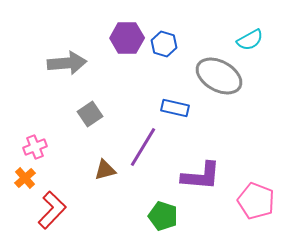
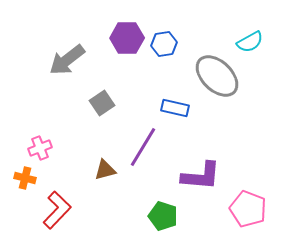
cyan semicircle: moved 2 px down
blue hexagon: rotated 25 degrees counterclockwise
gray arrow: moved 3 px up; rotated 147 degrees clockwise
gray ellipse: moved 2 px left; rotated 15 degrees clockwise
gray square: moved 12 px right, 11 px up
pink cross: moved 5 px right, 1 px down
orange cross: rotated 35 degrees counterclockwise
pink pentagon: moved 8 px left, 8 px down
red L-shape: moved 5 px right
